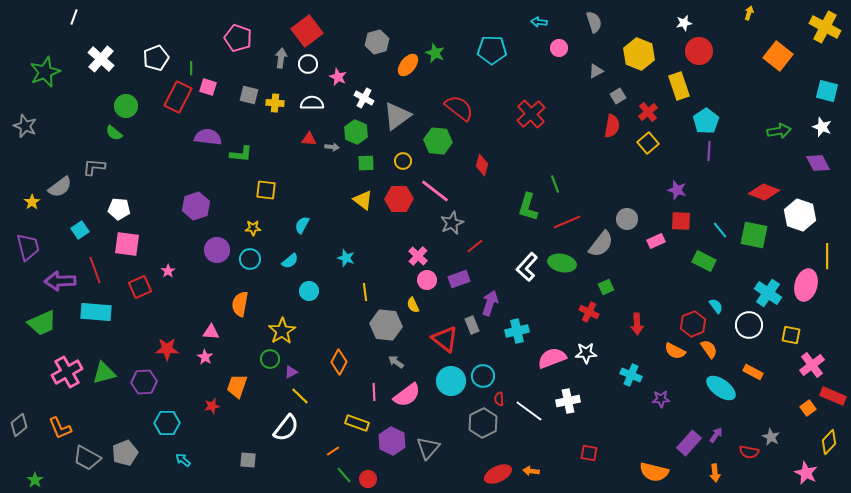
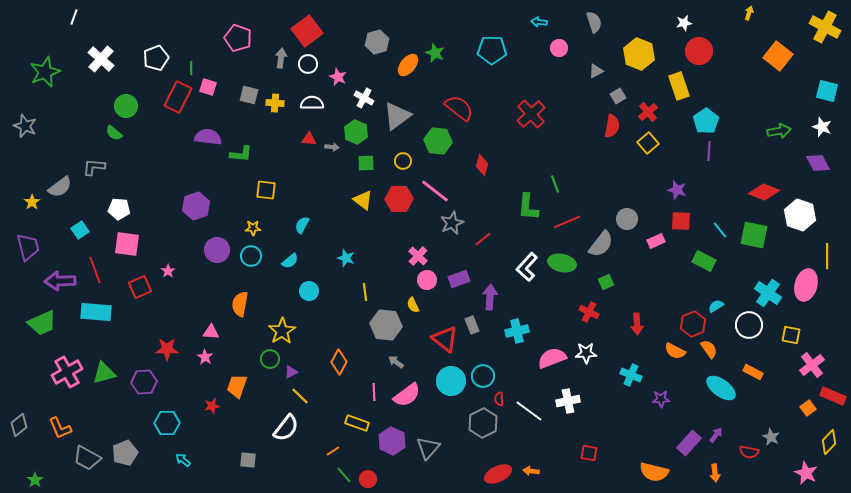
green L-shape at (528, 207): rotated 12 degrees counterclockwise
red line at (475, 246): moved 8 px right, 7 px up
cyan circle at (250, 259): moved 1 px right, 3 px up
green square at (606, 287): moved 5 px up
purple arrow at (490, 303): moved 6 px up; rotated 15 degrees counterclockwise
cyan semicircle at (716, 306): rotated 84 degrees counterclockwise
